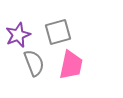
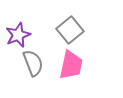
gray square: moved 12 px right, 2 px up; rotated 24 degrees counterclockwise
gray semicircle: moved 1 px left
